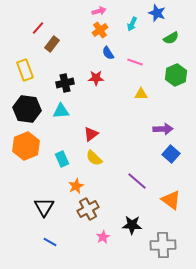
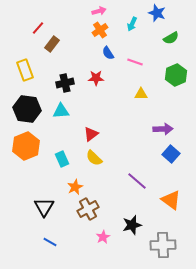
orange star: moved 1 px left, 1 px down
black star: rotated 18 degrees counterclockwise
